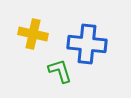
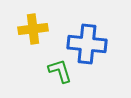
yellow cross: moved 5 px up; rotated 20 degrees counterclockwise
